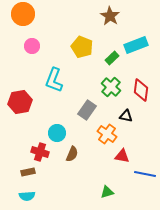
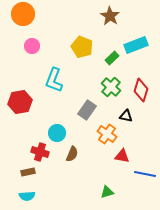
red diamond: rotated 10 degrees clockwise
